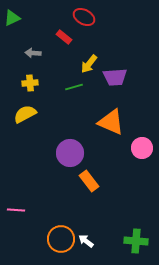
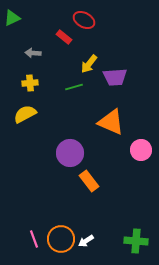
red ellipse: moved 3 px down
pink circle: moved 1 px left, 2 px down
pink line: moved 18 px right, 29 px down; rotated 66 degrees clockwise
white arrow: rotated 70 degrees counterclockwise
